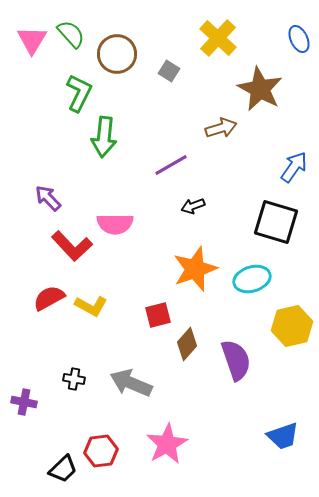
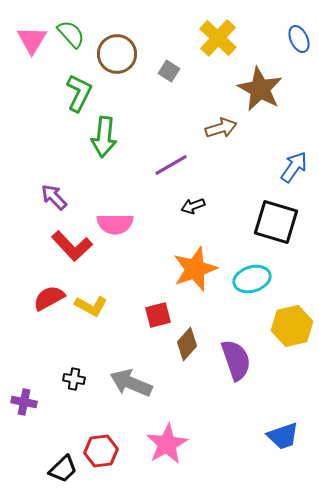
purple arrow: moved 6 px right, 1 px up
